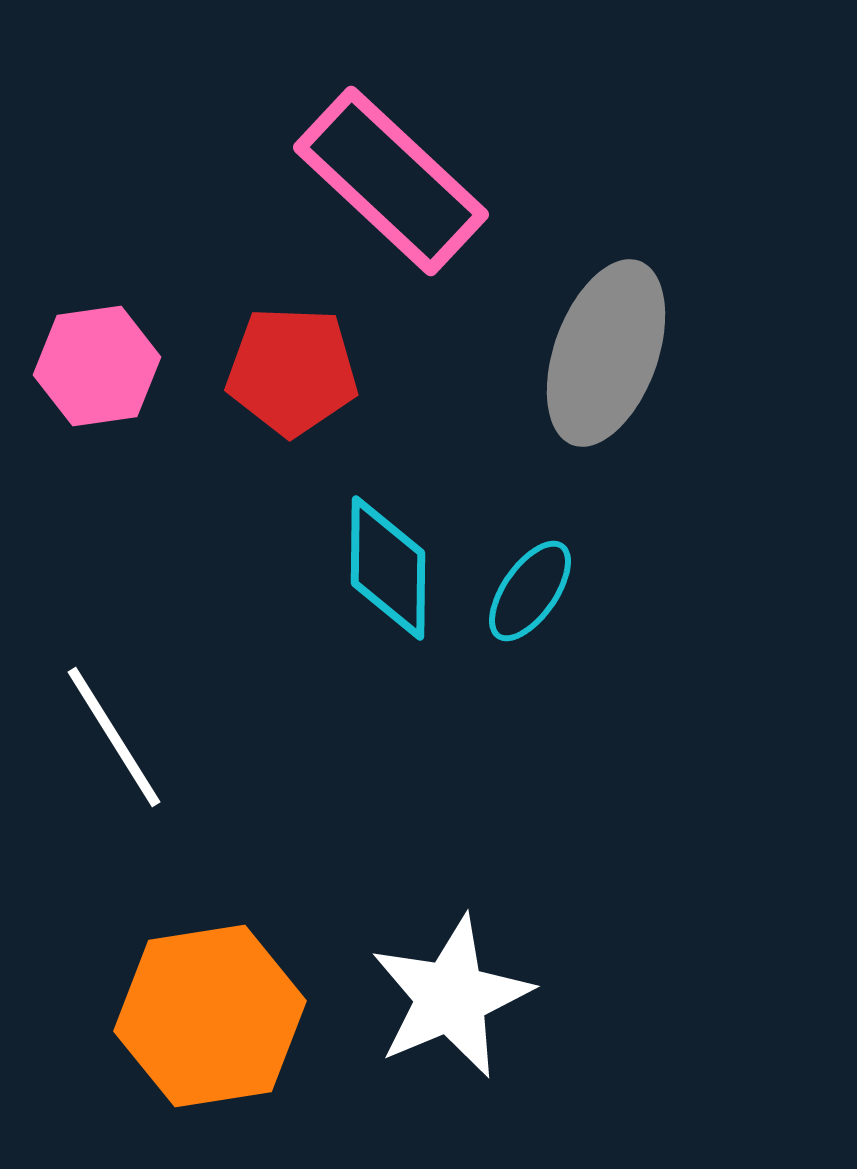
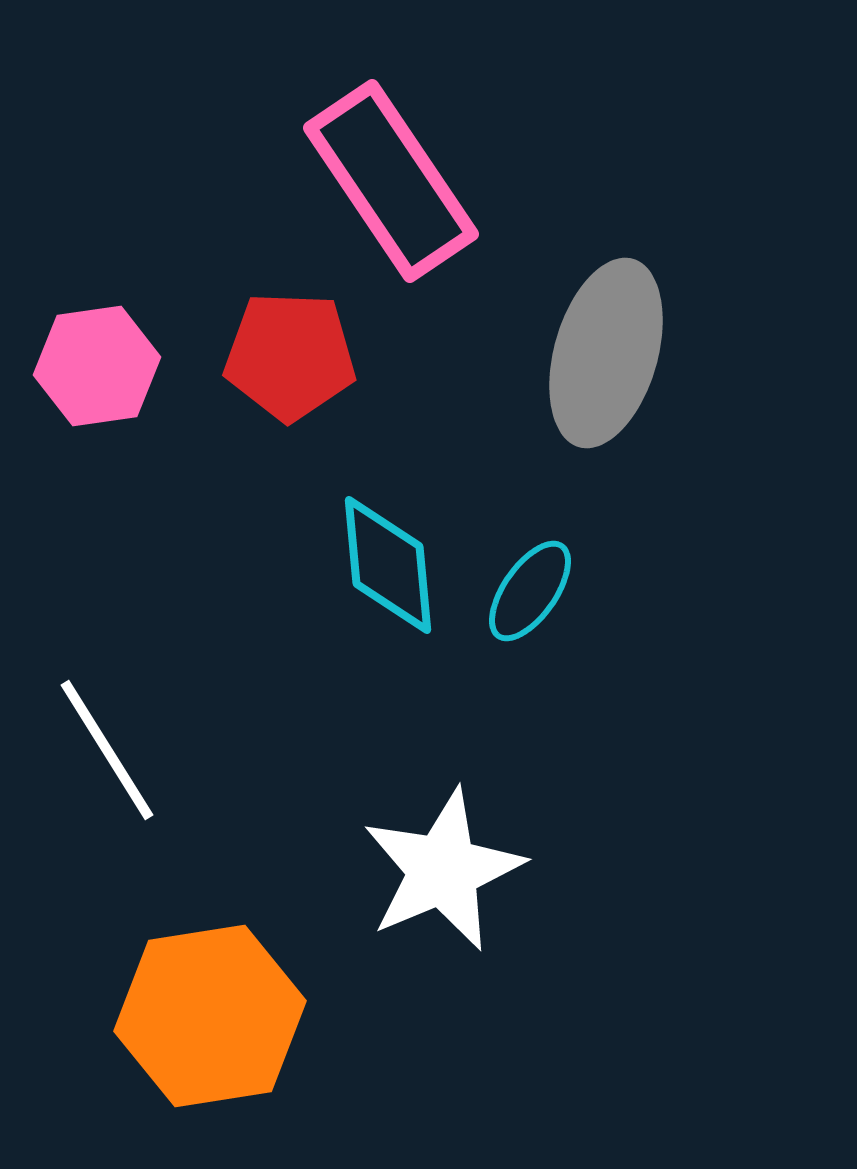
pink rectangle: rotated 13 degrees clockwise
gray ellipse: rotated 4 degrees counterclockwise
red pentagon: moved 2 px left, 15 px up
cyan diamond: moved 3 px up; rotated 6 degrees counterclockwise
white line: moved 7 px left, 13 px down
white star: moved 8 px left, 127 px up
